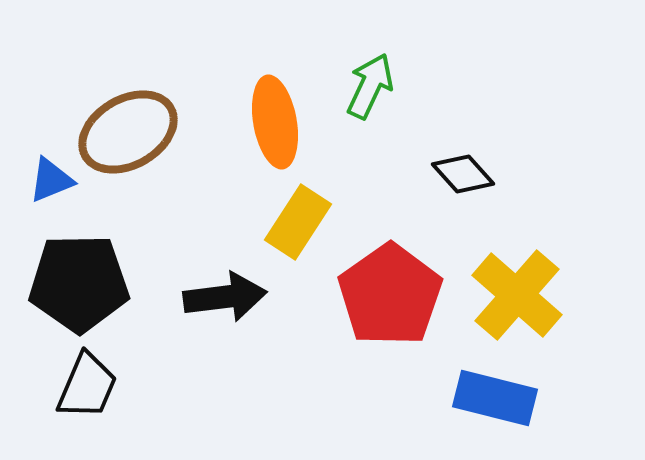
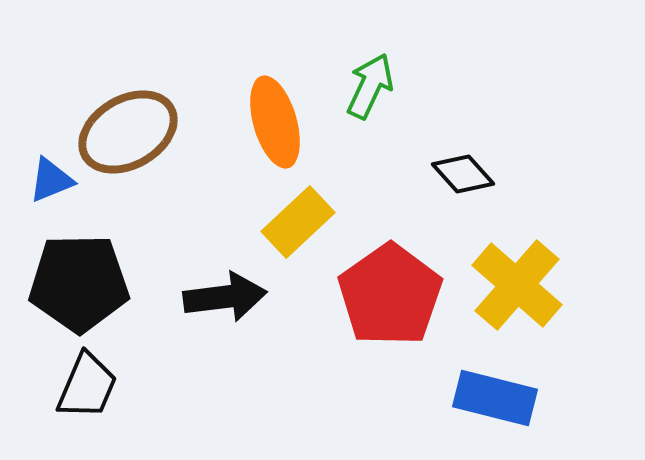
orange ellipse: rotated 6 degrees counterclockwise
yellow rectangle: rotated 14 degrees clockwise
yellow cross: moved 10 px up
